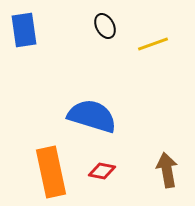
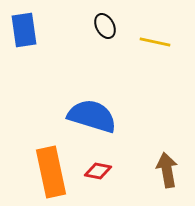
yellow line: moved 2 px right, 2 px up; rotated 32 degrees clockwise
red diamond: moved 4 px left
